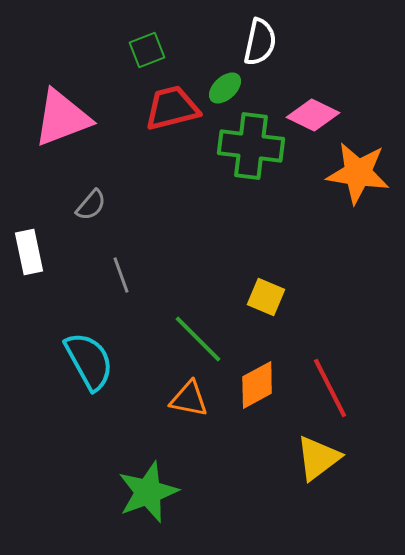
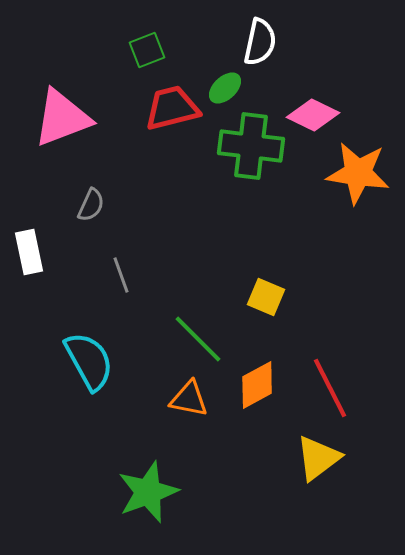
gray semicircle: rotated 16 degrees counterclockwise
